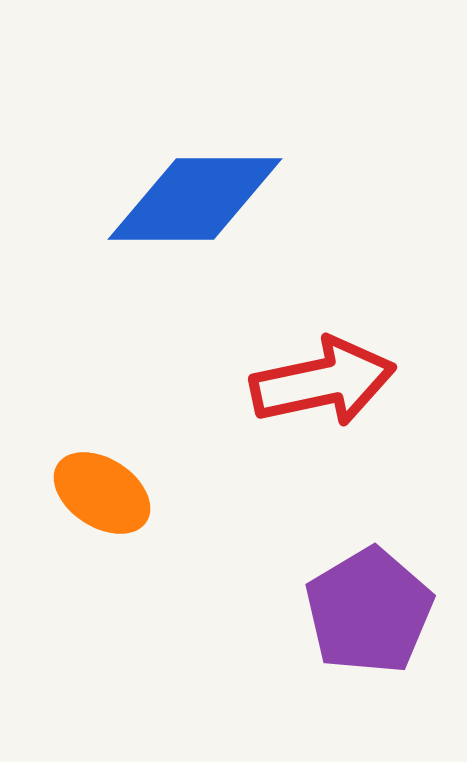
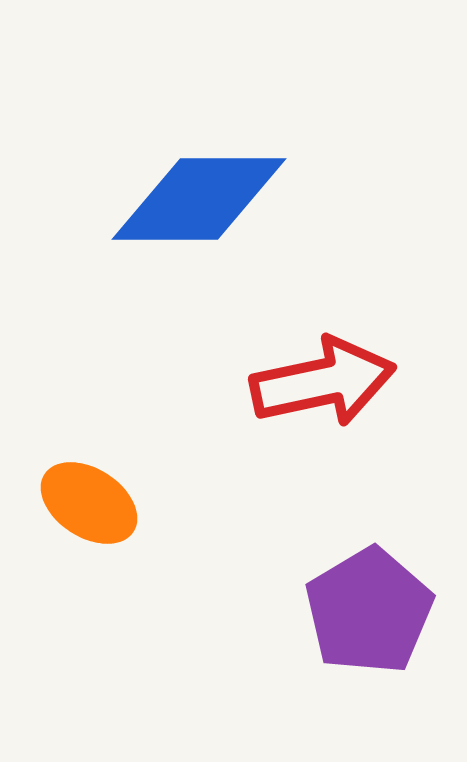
blue diamond: moved 4 px right
orange ellipse: moved 13 px left, 10 px down
